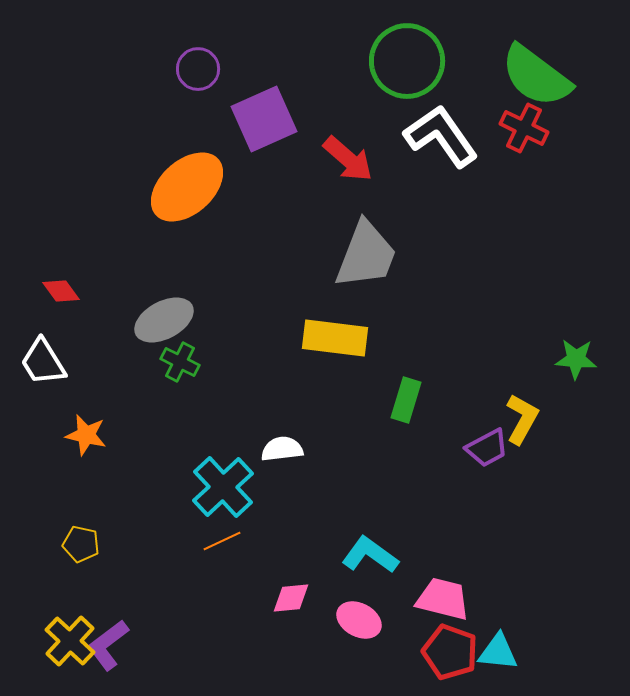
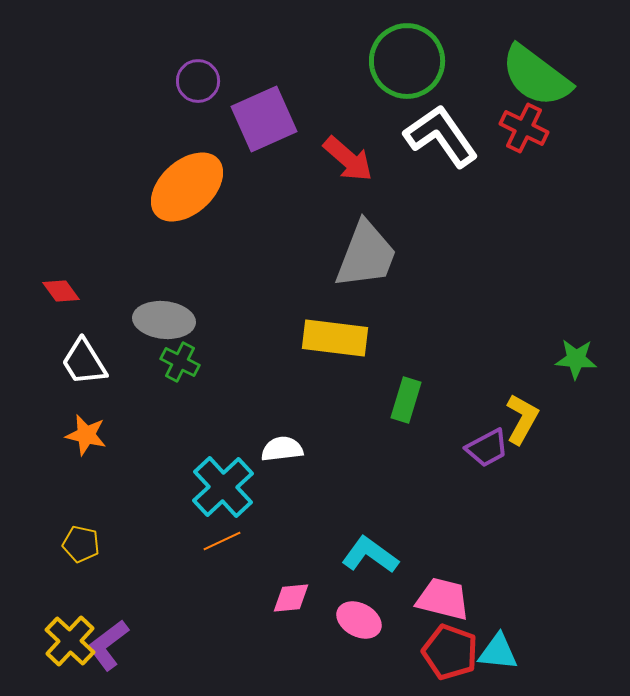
purple circle: moved 12 px down
gray ellipse: rotated 34 degrees clockwise
white trapezoid: moved 41 px right
